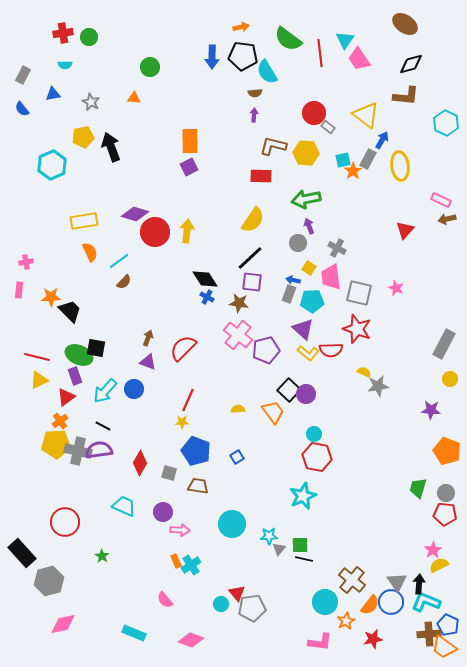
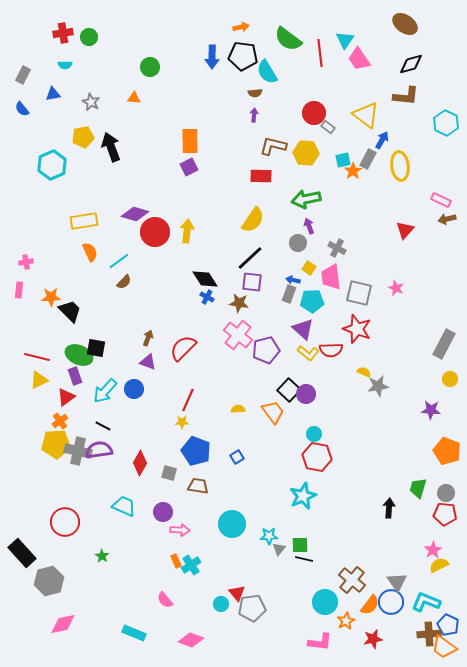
black arrow at (419, 584): moved 30 px left, 76 px up
